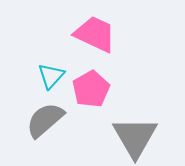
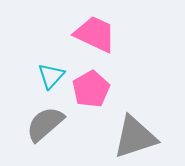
gray semicircle: moved 4 px down
gray triangle: rotated 42 degrees clockwise
